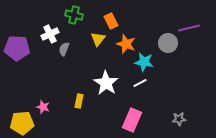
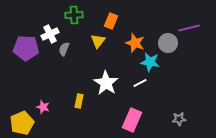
green cross: rotated 18 degrees counterclockwise
orange rectangle: rotated 49 degrees clockwise
yellow triangle: moved 2 px down
orange star: moved 9 px right, 1 px up
purple pentagon: moved 9 px right
cyan star: moved 6 px right
yellow pentagon: rotated 20 degrees counterclockwise
